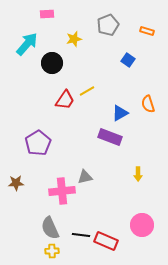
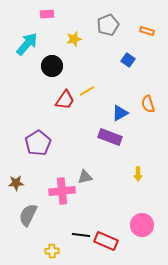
black circle: moved 3 px down
gray semicircle: moved 22 px left, 13 px up; rotated 50 degrees clockwise
